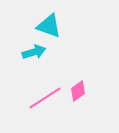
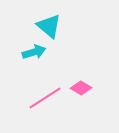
cyan triangle: rotated 20 degrees clockwise
pink diamond: moved 3 px right, 3 px up; rotated 65 degrees clockwise
